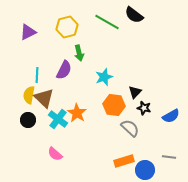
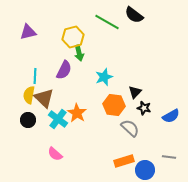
yellow hexagon: moved 6 px right, 10 px down
purple triangle: rotated 12 degrees clockwise
cyan line: moved 2 px left, 1 px down
